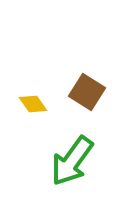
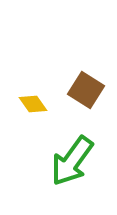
brown square: moved 1 px left, 2 px up
